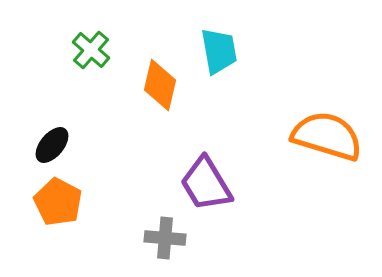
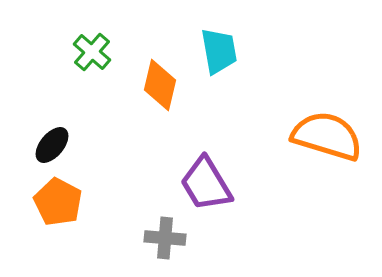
green cross: moved 1 px right, 2 px down
